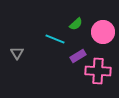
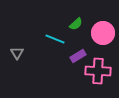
pink circle: moved 1 px down
